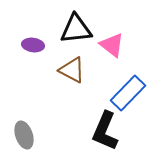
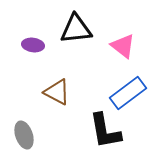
pink triangle: moved 11 px right, 1 px down
brown triangle: moved 15 px left, 22 px down
blue rectangle: rotated 9 degrees clockwise
black L-shape: rotated 33 degrees counterclockwise
